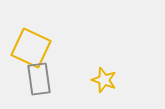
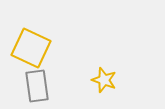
gray rectangle: moved 2 px left, 7 px down
